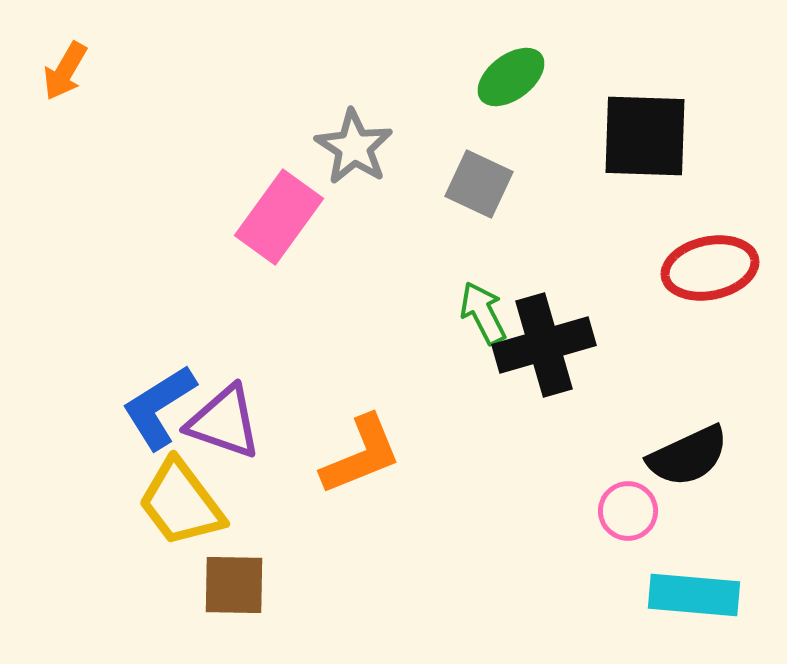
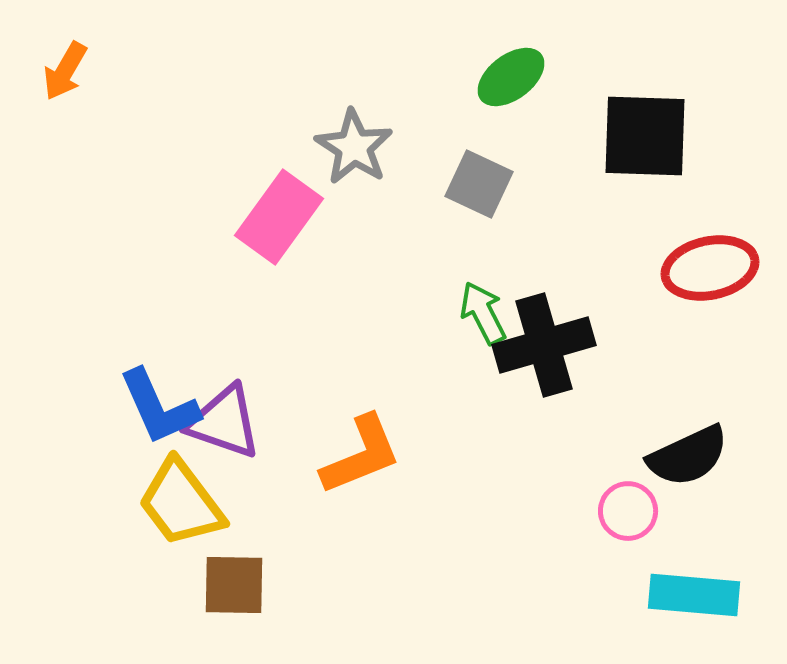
blue L-shape: rotated 82 degrees counterclockwise
